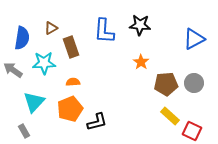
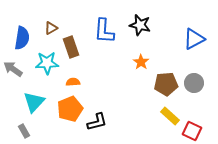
black star: rotated 10 degrees clockwise
cyan star: moved 3 px right
gray arrow: moved 1 px up
